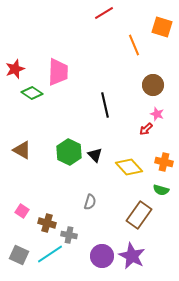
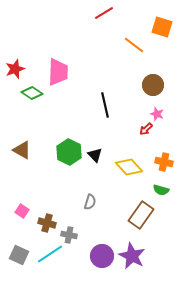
orange line: rotated 30 degrees counterclockwise
brown rectangle: moved 2 px right
